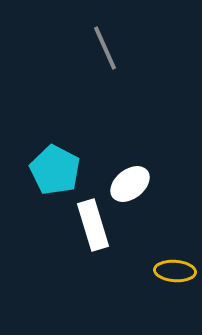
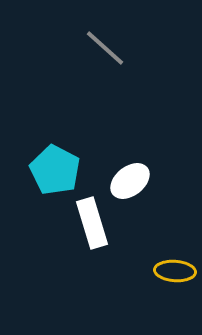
gray line: rotated 24 degrees counterclockwise
white ellipse: moved 3 px up
white rectangle: moved 1 px left, 2 px up
